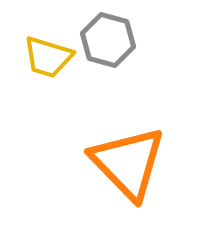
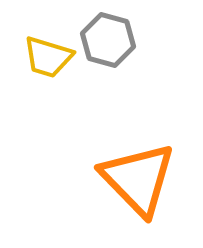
orange triangle: moved 10 px right, 16 px down
